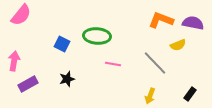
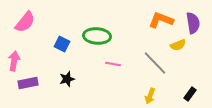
pink semicircle: moved 4 px right, 7 px down
purple semicircle: rotated 70 degrees clockwise
purple rectangle: moved 1 px up; rotated 18 degrees clockwise
